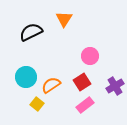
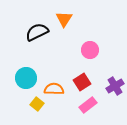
black semicircle: moved 6 px right
pink circle: moved 6 px up
cyan circle: moved 1 px down
orange semicircle: moved 3 px right, 4 px down; rotated 36 degrees clockwise
pink rectangle: moved 3 px right
